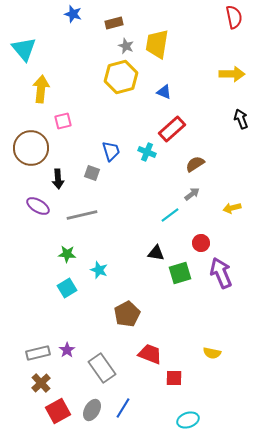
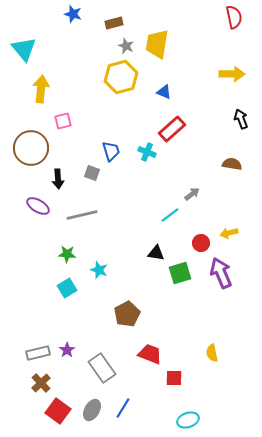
brown semicircle at (195, 164): moved 37 px right; rotated 42 degrees clockwise
yellow arrow at (232, 208): moved 3 px left, 25 px down
yellow semicircle at (212, 353): rotated 66 degrees clockwise
red square at (58, 411): rotated 25 degrees counterclockwise
